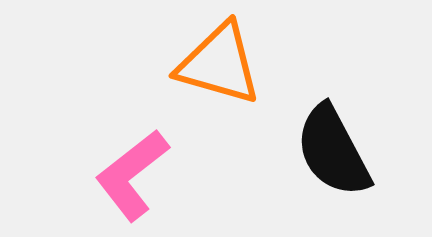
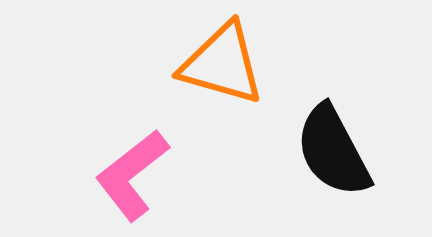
orange triangle: moved 3 px right
